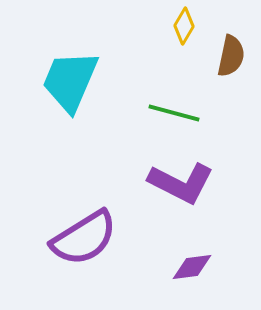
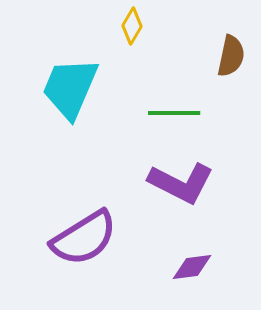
yellow diamond: moved 52 px left
cyan trapezoid: moved 7 px down
green line: rotated 15 degrees counterclockwise
